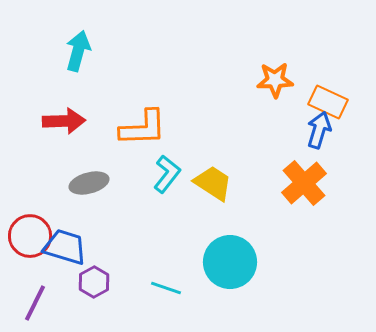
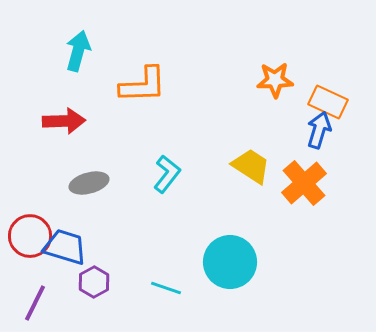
orange L-shape: moved 43 px up
yellow trapezoid: moved 38 px right, 17 px up
